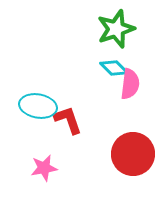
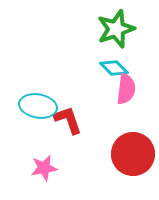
pink semicircle: moved 4 px left, 5 px down
